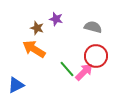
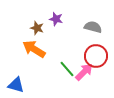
blue triangle: rotated 42 degrees clockwise
